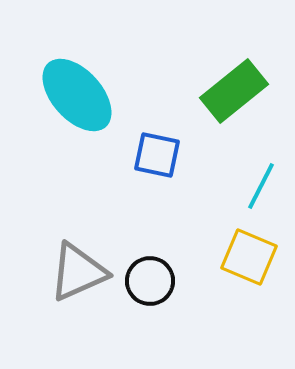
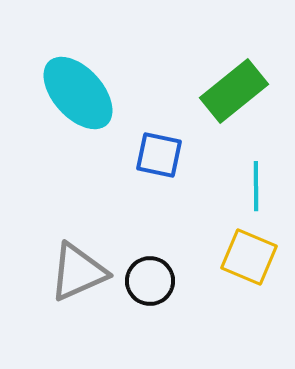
cyan ellipse: moved 1 px right, 2 px up
blue square: moved 2 px right
cyan line: moved 5 px left; rotated 27 degrees counterclockwise
